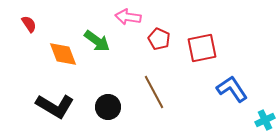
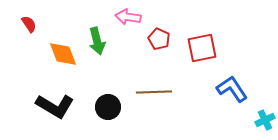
green arrow: rotated 40 degrees clockwise
brown line: rotated 64 degrees counterclockwise
